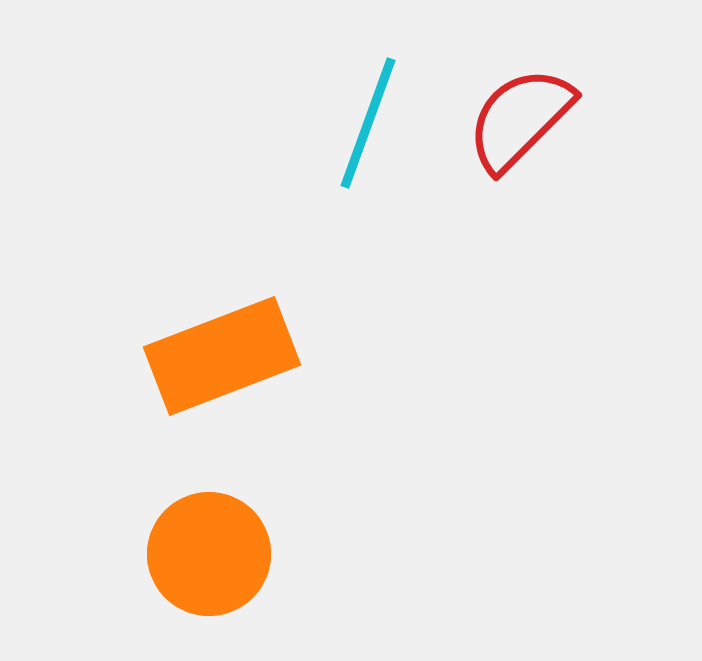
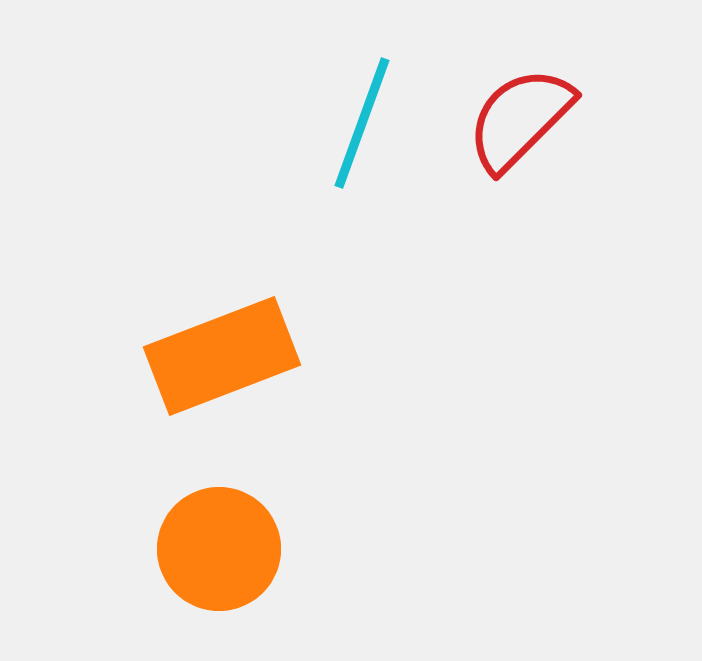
cyan line: moved 6 px left
orange circle: moved 10 px right, 5 px up
